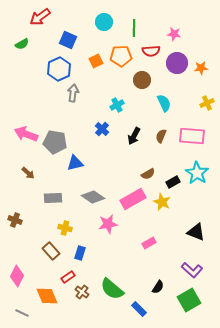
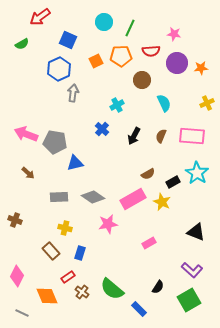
green line at (134, 28): moved 4 px left; rotated 24 degrees clockwise
gray rectangle at (53, 198): moved 6 px right, 1 px up
